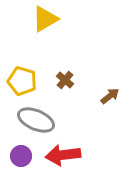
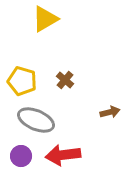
brown arrow: moved 16 px down; rotated 24 degrees clockwise
